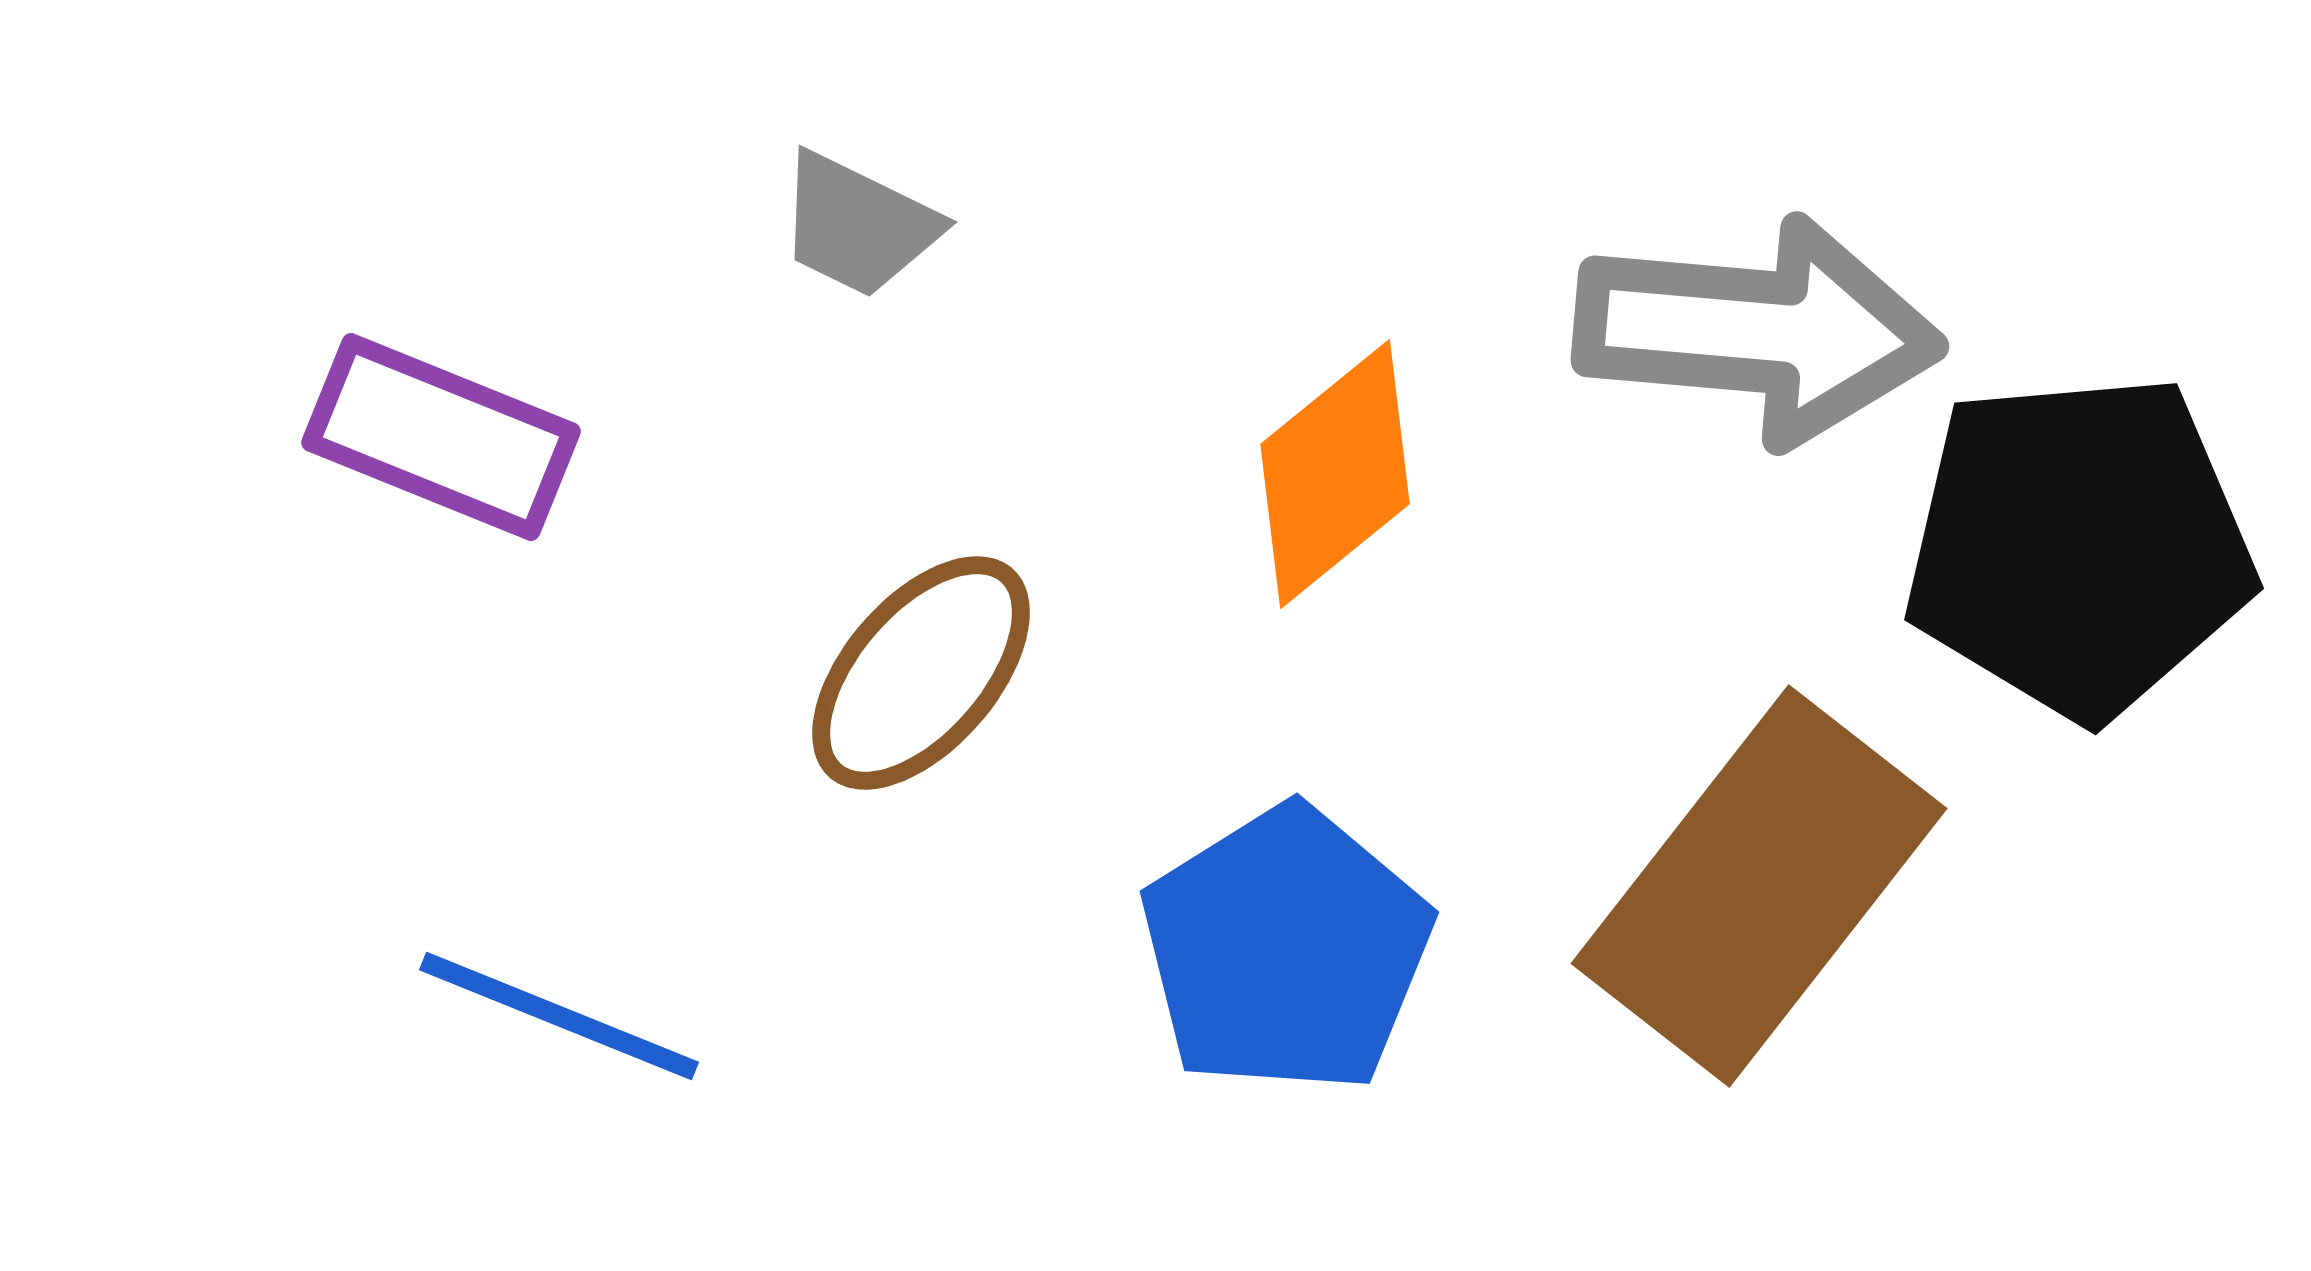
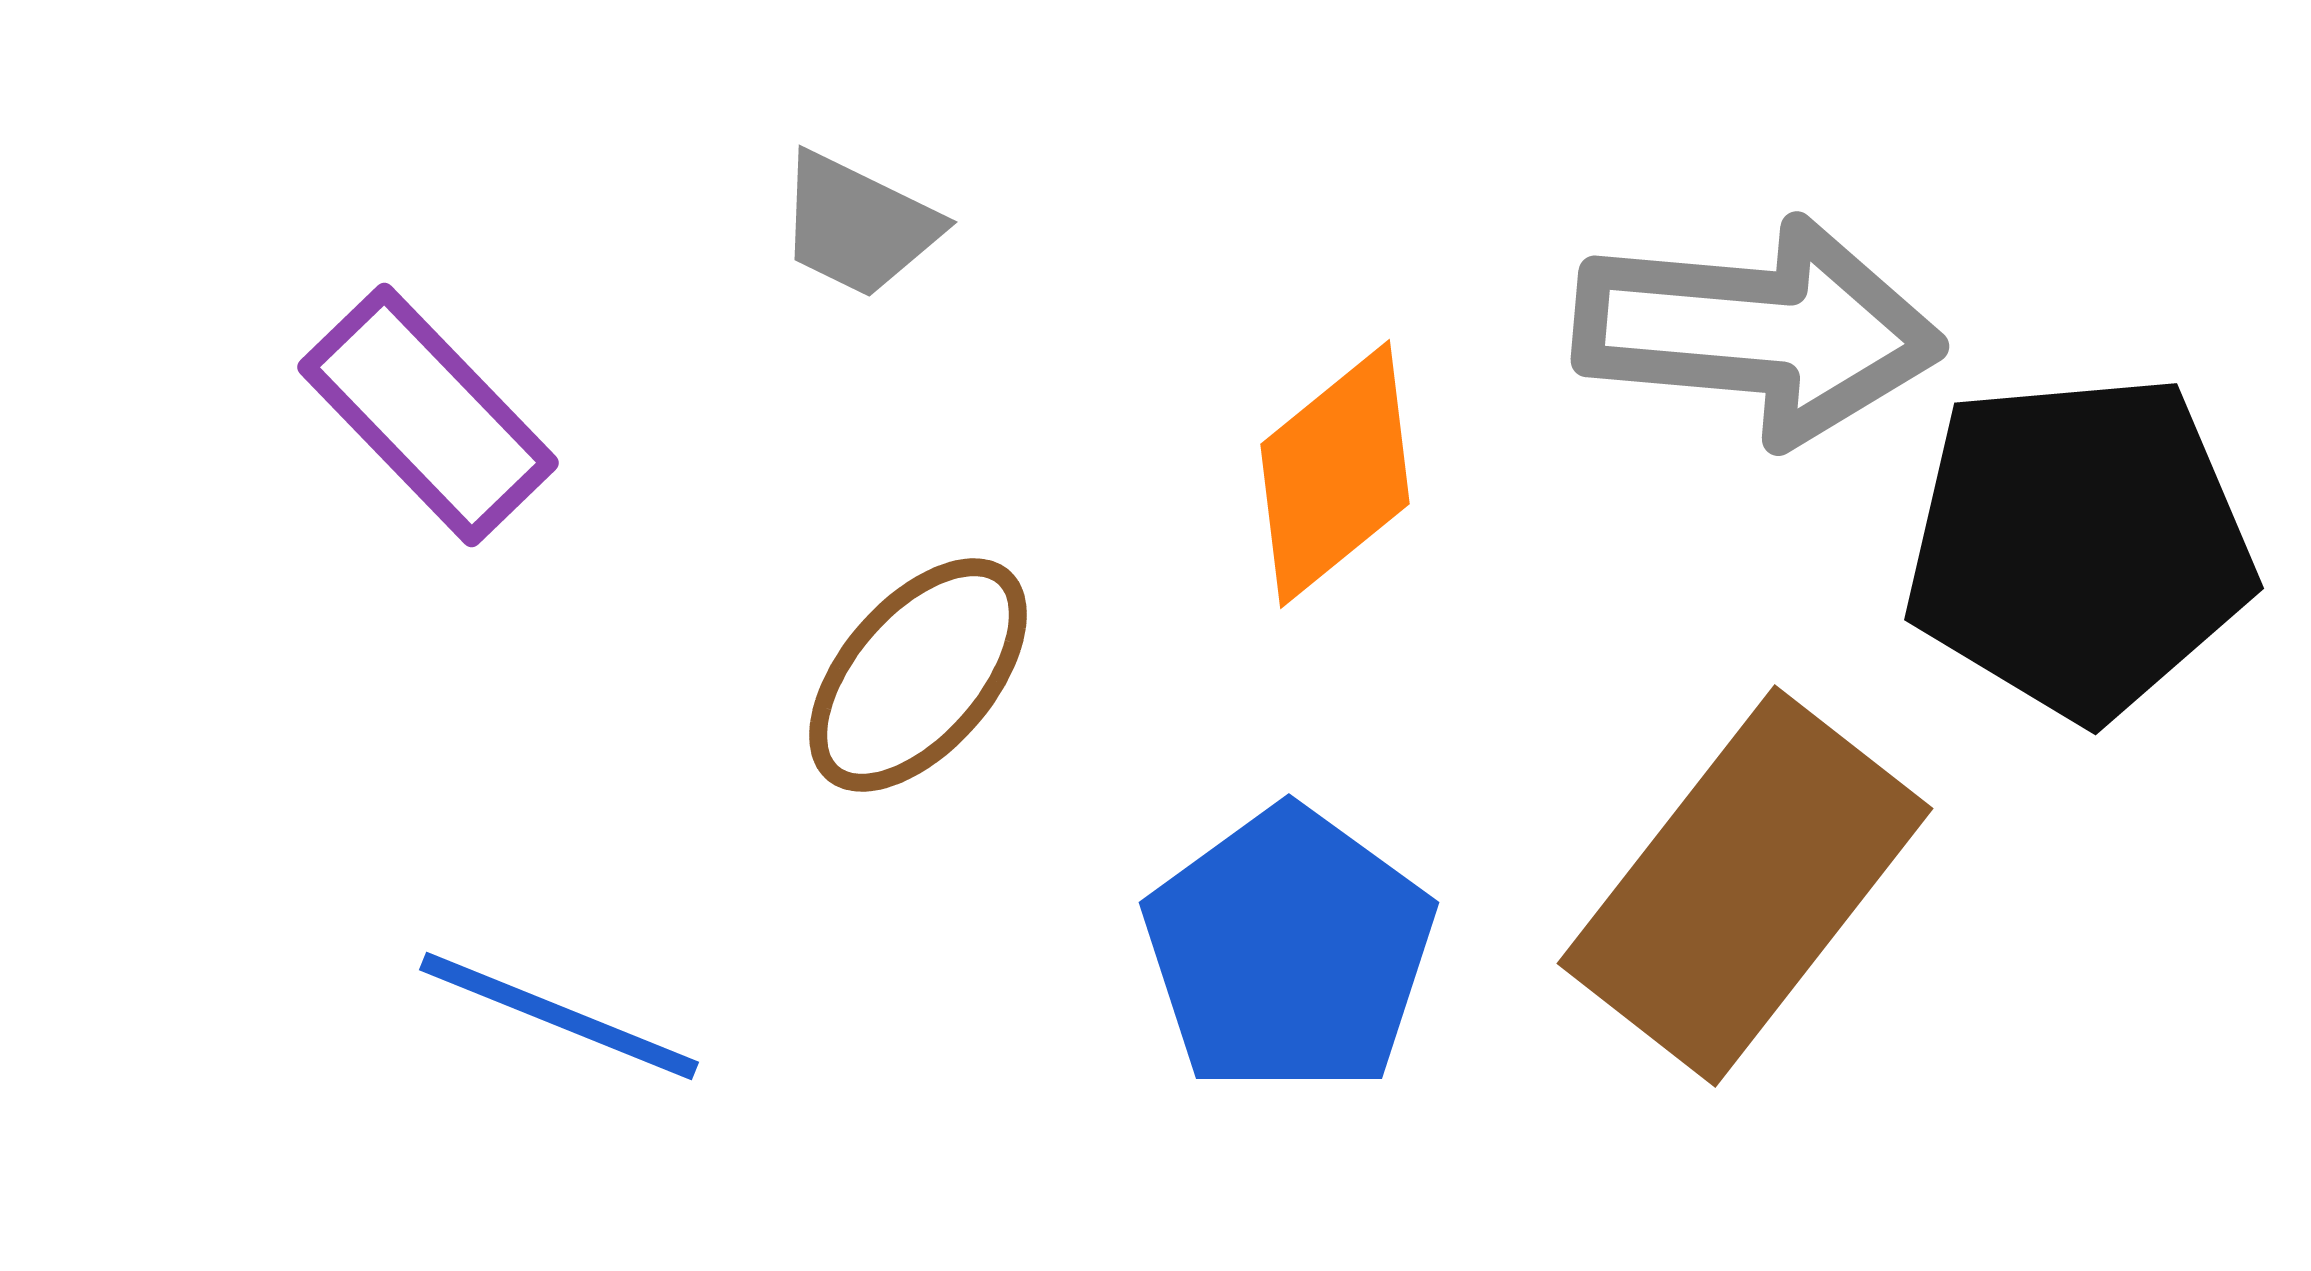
purple rectangle: moved 13 px left, 22 px up; rotated 24 degrees clockwise
brown ellipse: moved 3 px left, 2 px down
brown rectangle: moved 14 px left
blue pentagon: moved 3 px right, 1 px down; rotated 4 degrees counterclockwise
